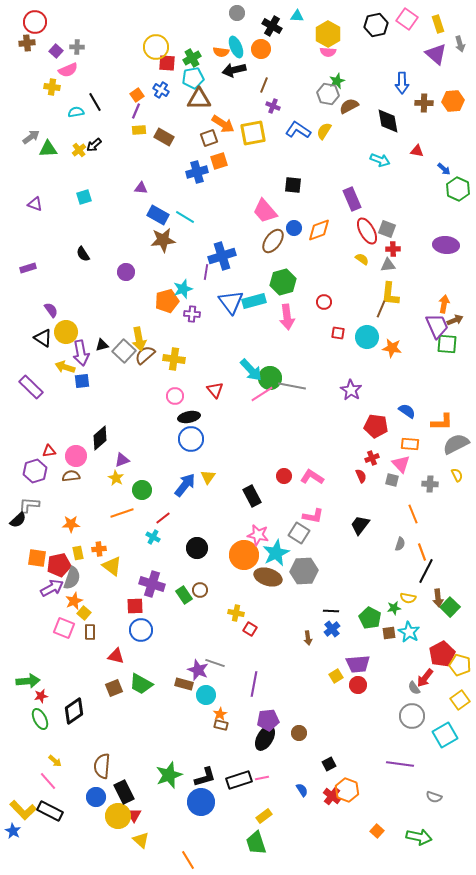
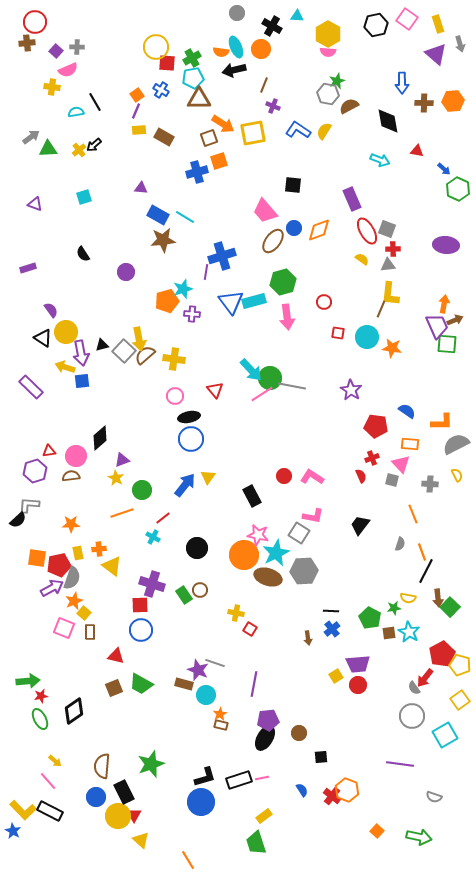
red square at (135, 606): moved 5 px right, 1 px up
black square at (329, 764): moved 8 px left, 7 px up; rotated 24 degrees clockwise
green star at (169, 775): moved 18 px left, 11 px up
